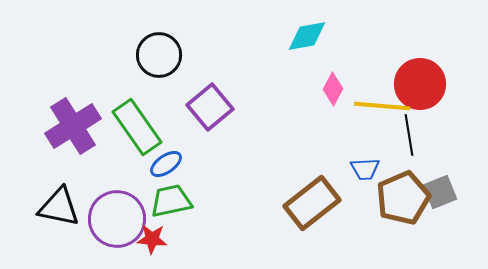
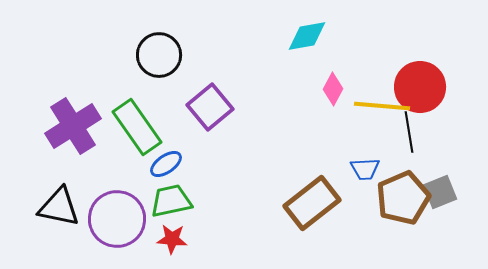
red circle: moved 3 px down
black line: moved 3 px up
red star: moved 20 px right
